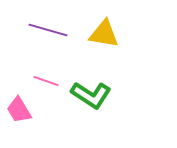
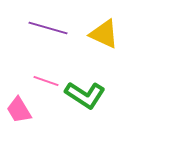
purple line: moved 2 px up
yellow triangle: rotated 16 degrees clockwise
green L-shape: moved 6 px left
